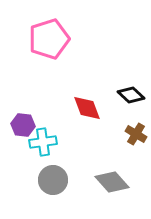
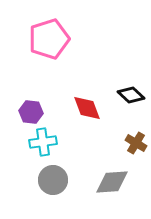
purple hexagon: moved 8 px right, 13 px up
brown cross: moved 9 px down
gray diamond: rotated 52 degrees counterclockwise
